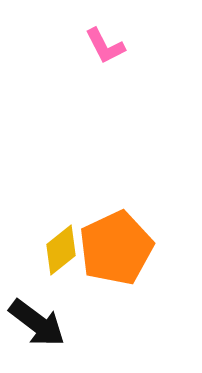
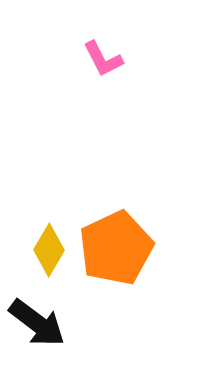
pink L-shape: moved 2 px left, 13 px down
yellow diamond: moved 12 px left; rotated 21 degrees counterclockwise
